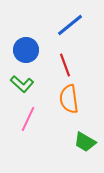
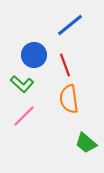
blue circle: moved 8 px right, 5 px down
pink line: moved 4 px left, 3 px up; rotated 20 degrees clockwise
green trapezoid: moved 1 px right, 1 px down; rotated 10 degrees clockwise
